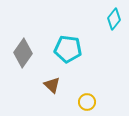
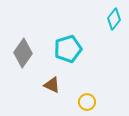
cyan pentagon: rotated 24 degrees counterclockwise
brown triangle: rotated 18 degrees counterclockwise
